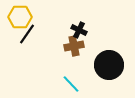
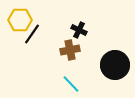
yellow hexagon: moved 3 px down
black line: moved 5 px right
brown cross: moved 4 px left, 4 px down
black circle: moved 6 px right
